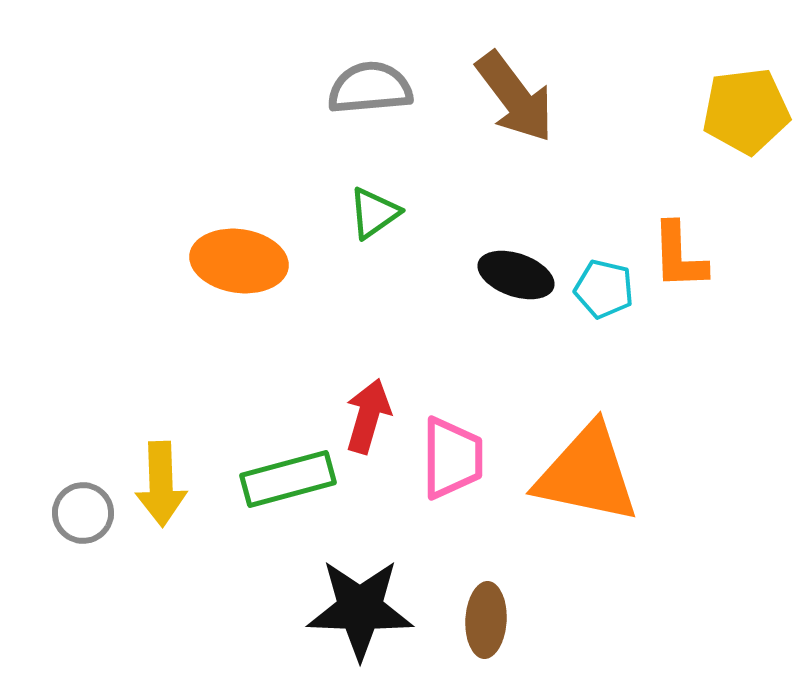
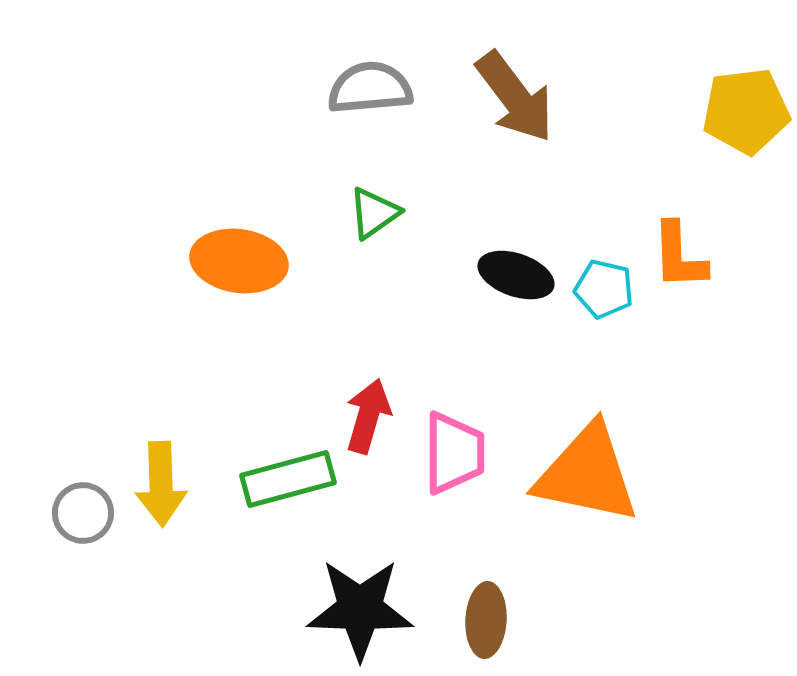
pink trapezoid: moved 2 px right, 5 px up
